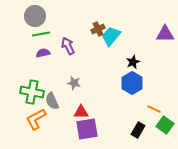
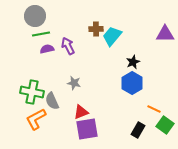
brown cross: moved 2 px left; rotated 24 degrees clockwise
cyan trapezoid: moved 1 px right
purple semicircle: moved 4 px right, 4 px up
red triangle: rotated 21 degrees counterclockwise
